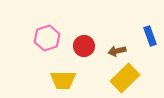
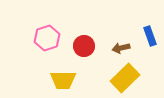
brown arrow: moved 4 px right, 3 px up
